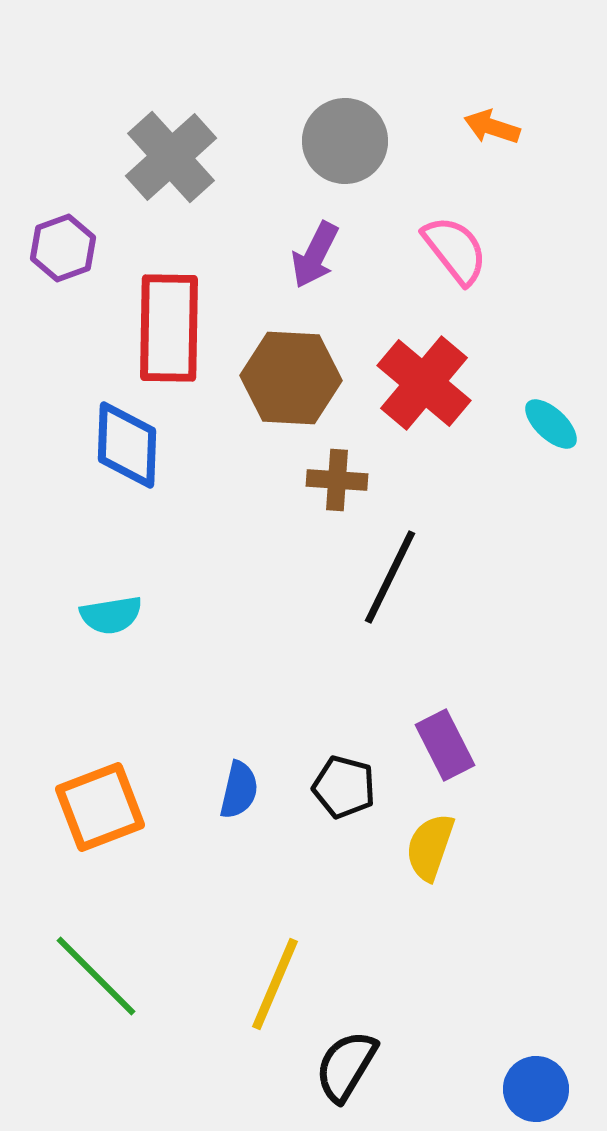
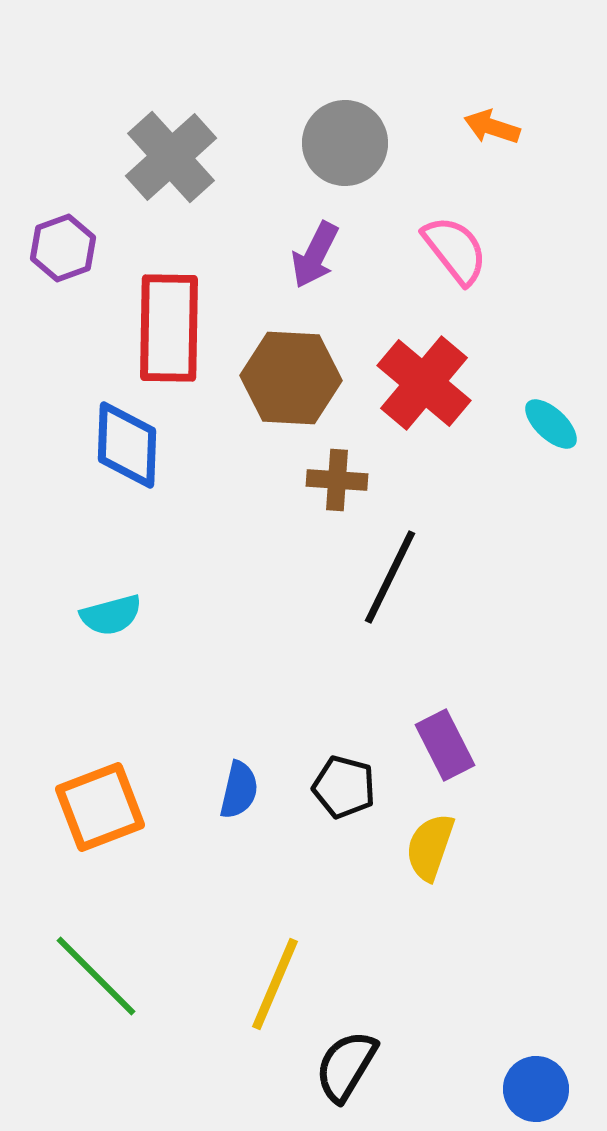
gray circle: moved 2 px down
cyan semicircle: rotated 6 degrees counterclockwise
